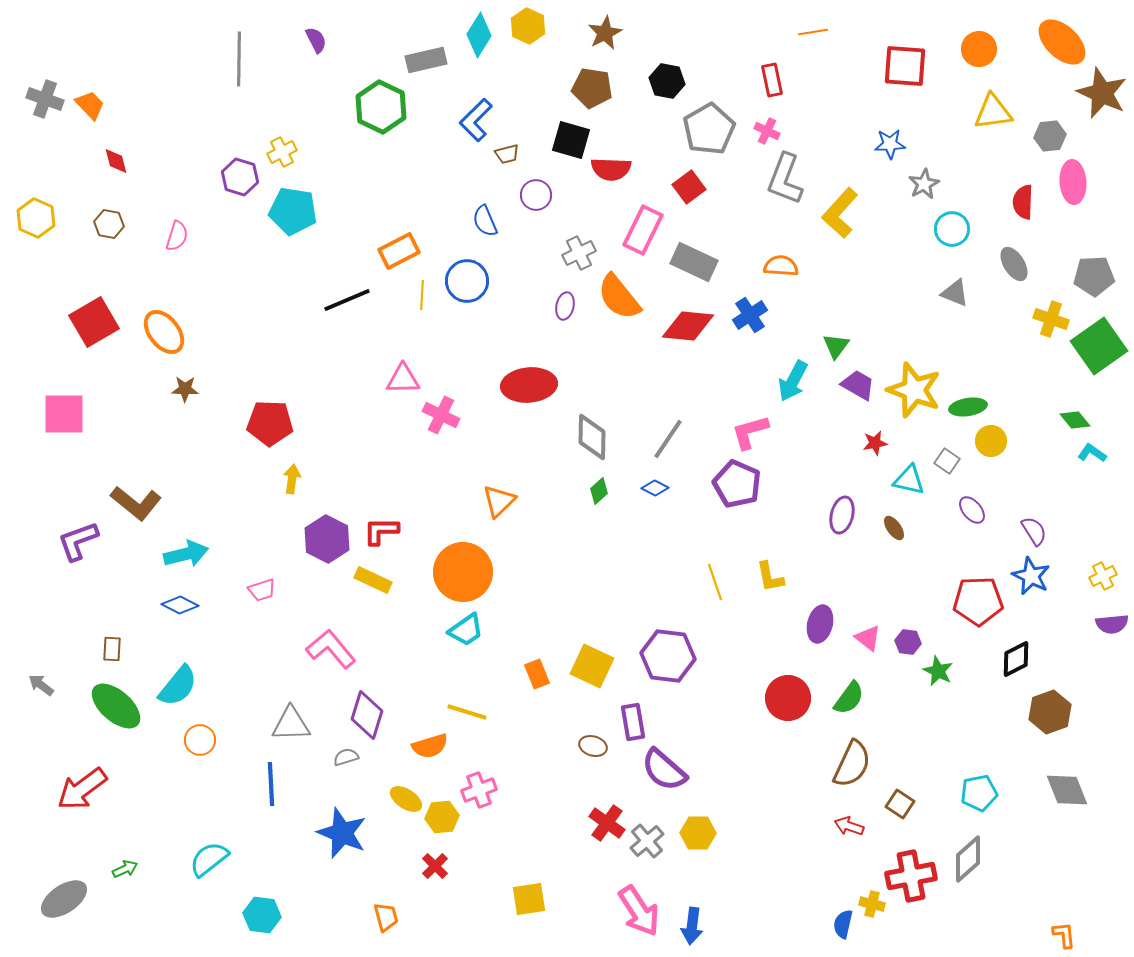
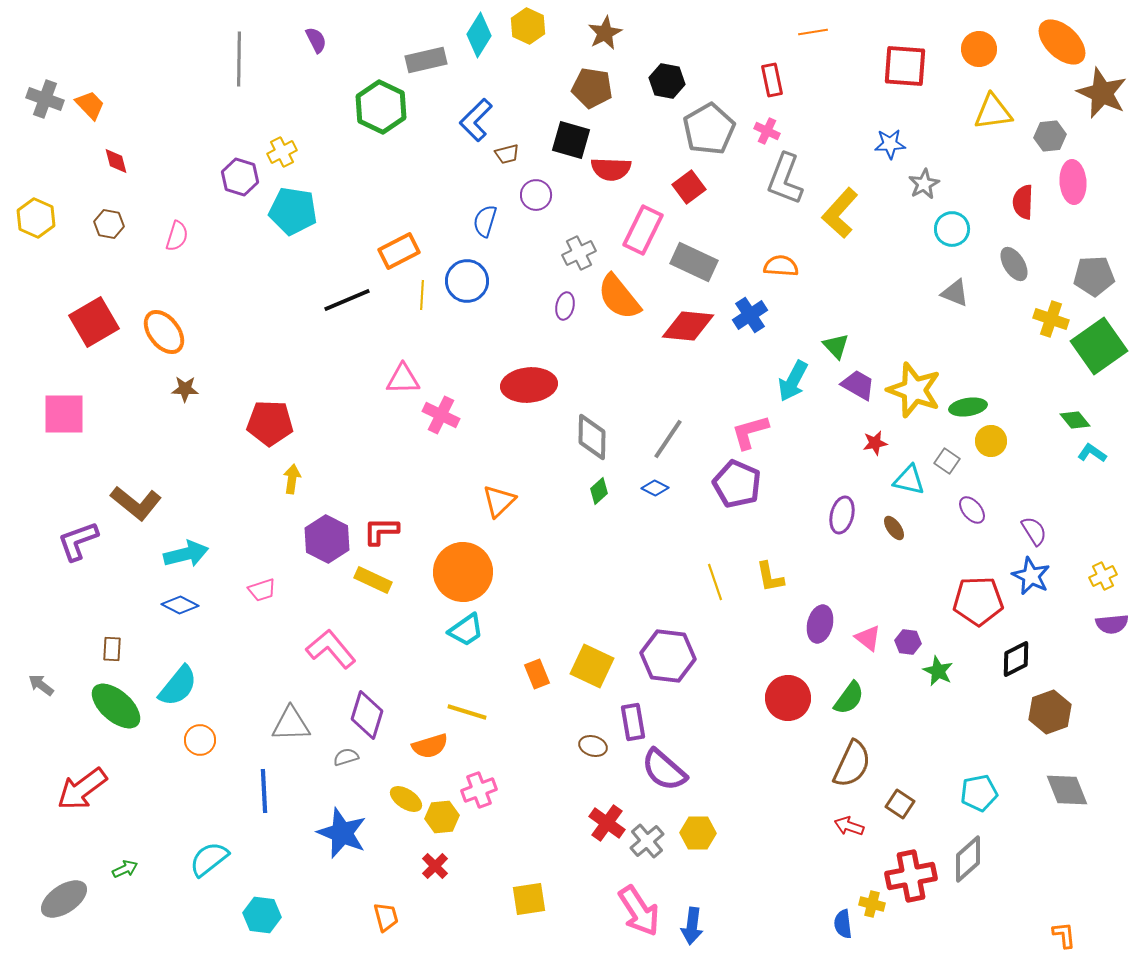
blue semicircle at (485, 221): rotated 40 degrees clockwise
green triangle at (836, 346): rotated 20 degrees counterclockwise
blue line at (271, 784): moved 7 px left, 7 px down
blue semicircle at (843, 924): rotated 20 degrees counterclockwise
